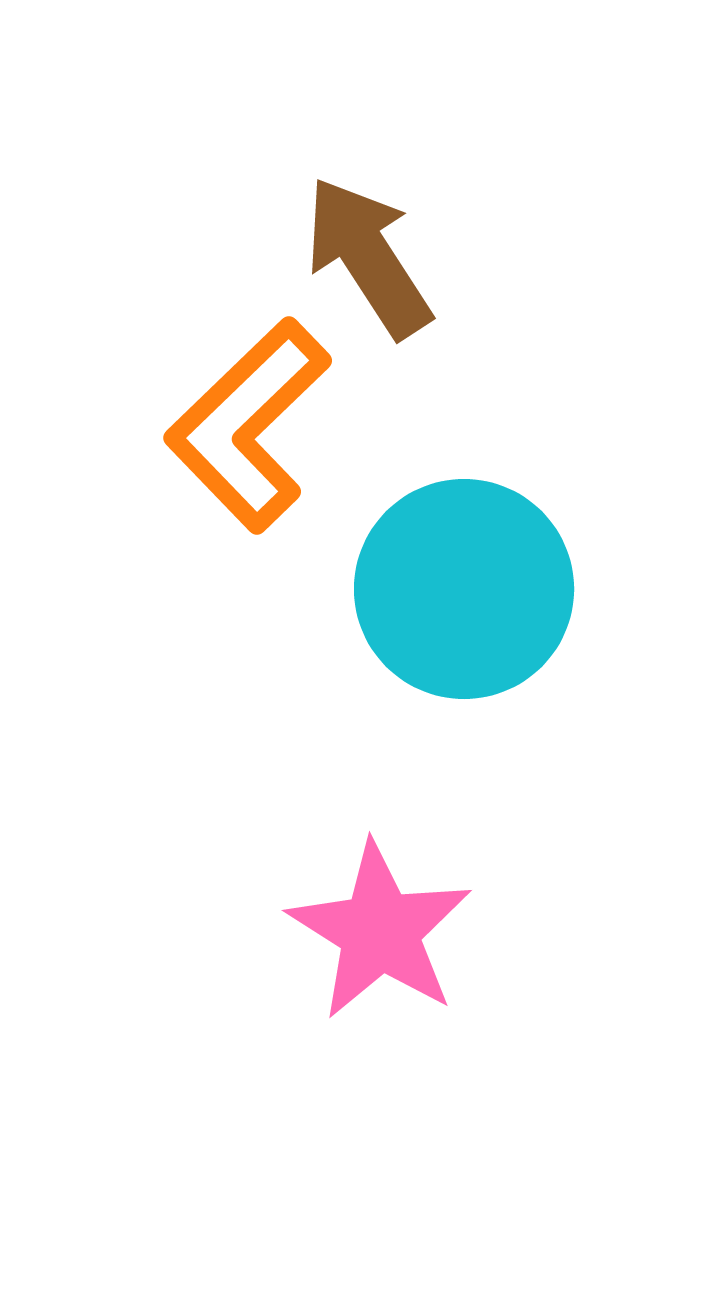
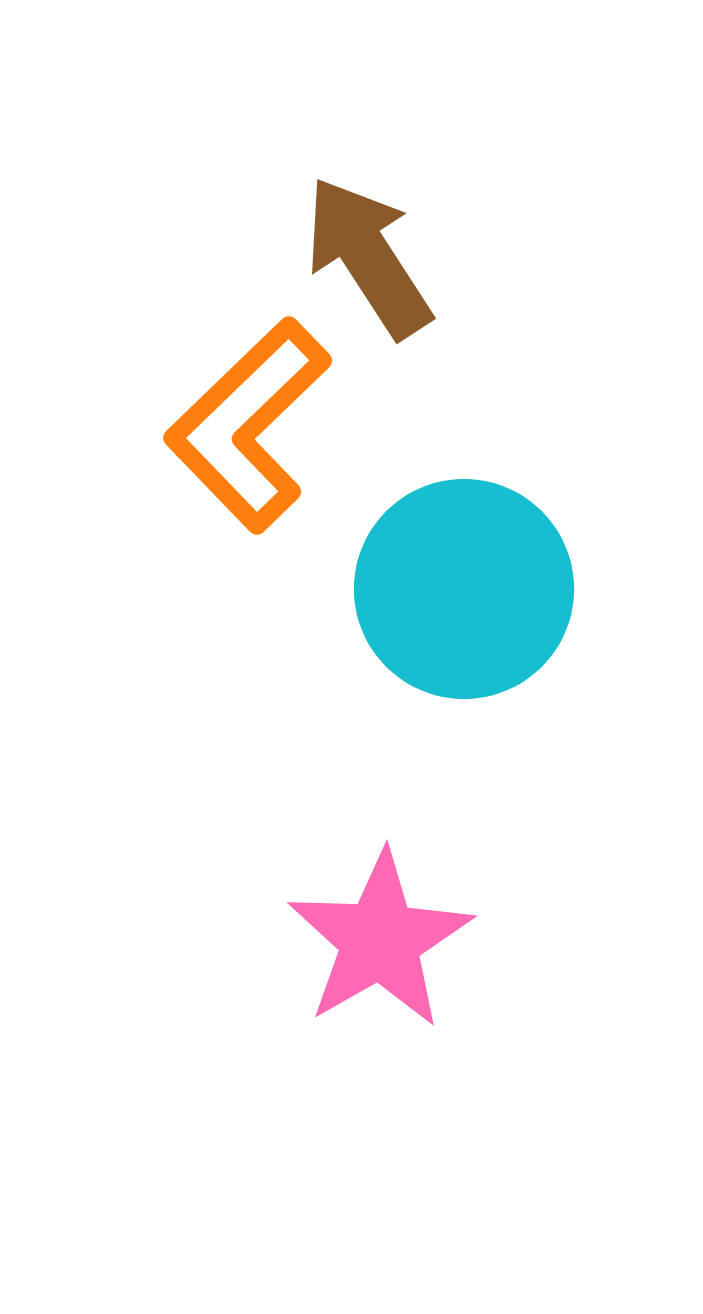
pink star: moved 9 px down; rotated 10 degrees clockwise
